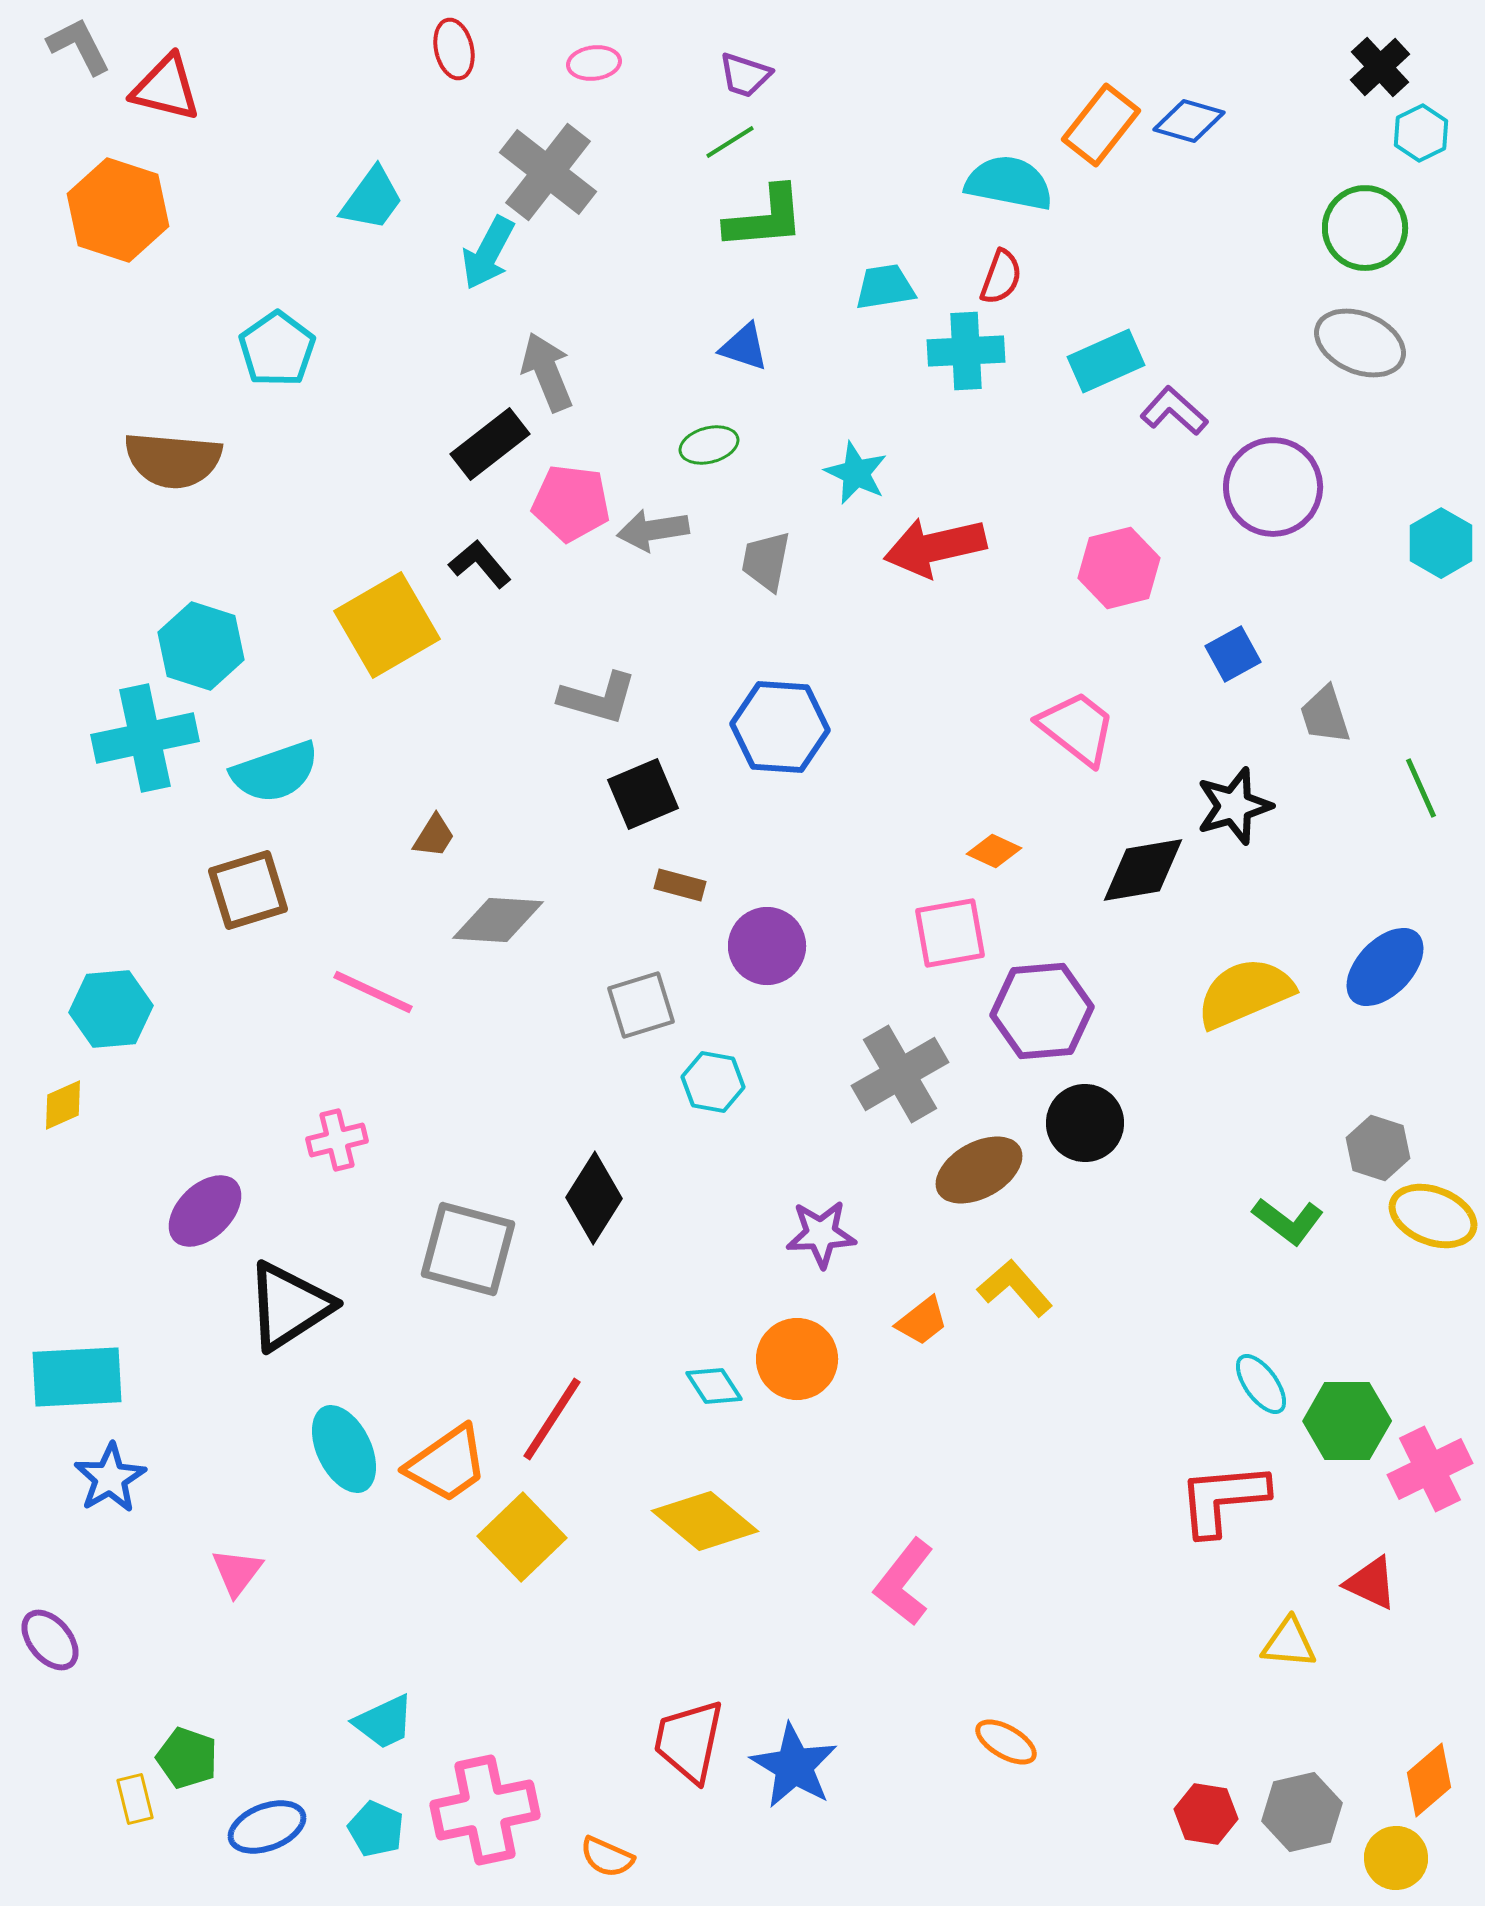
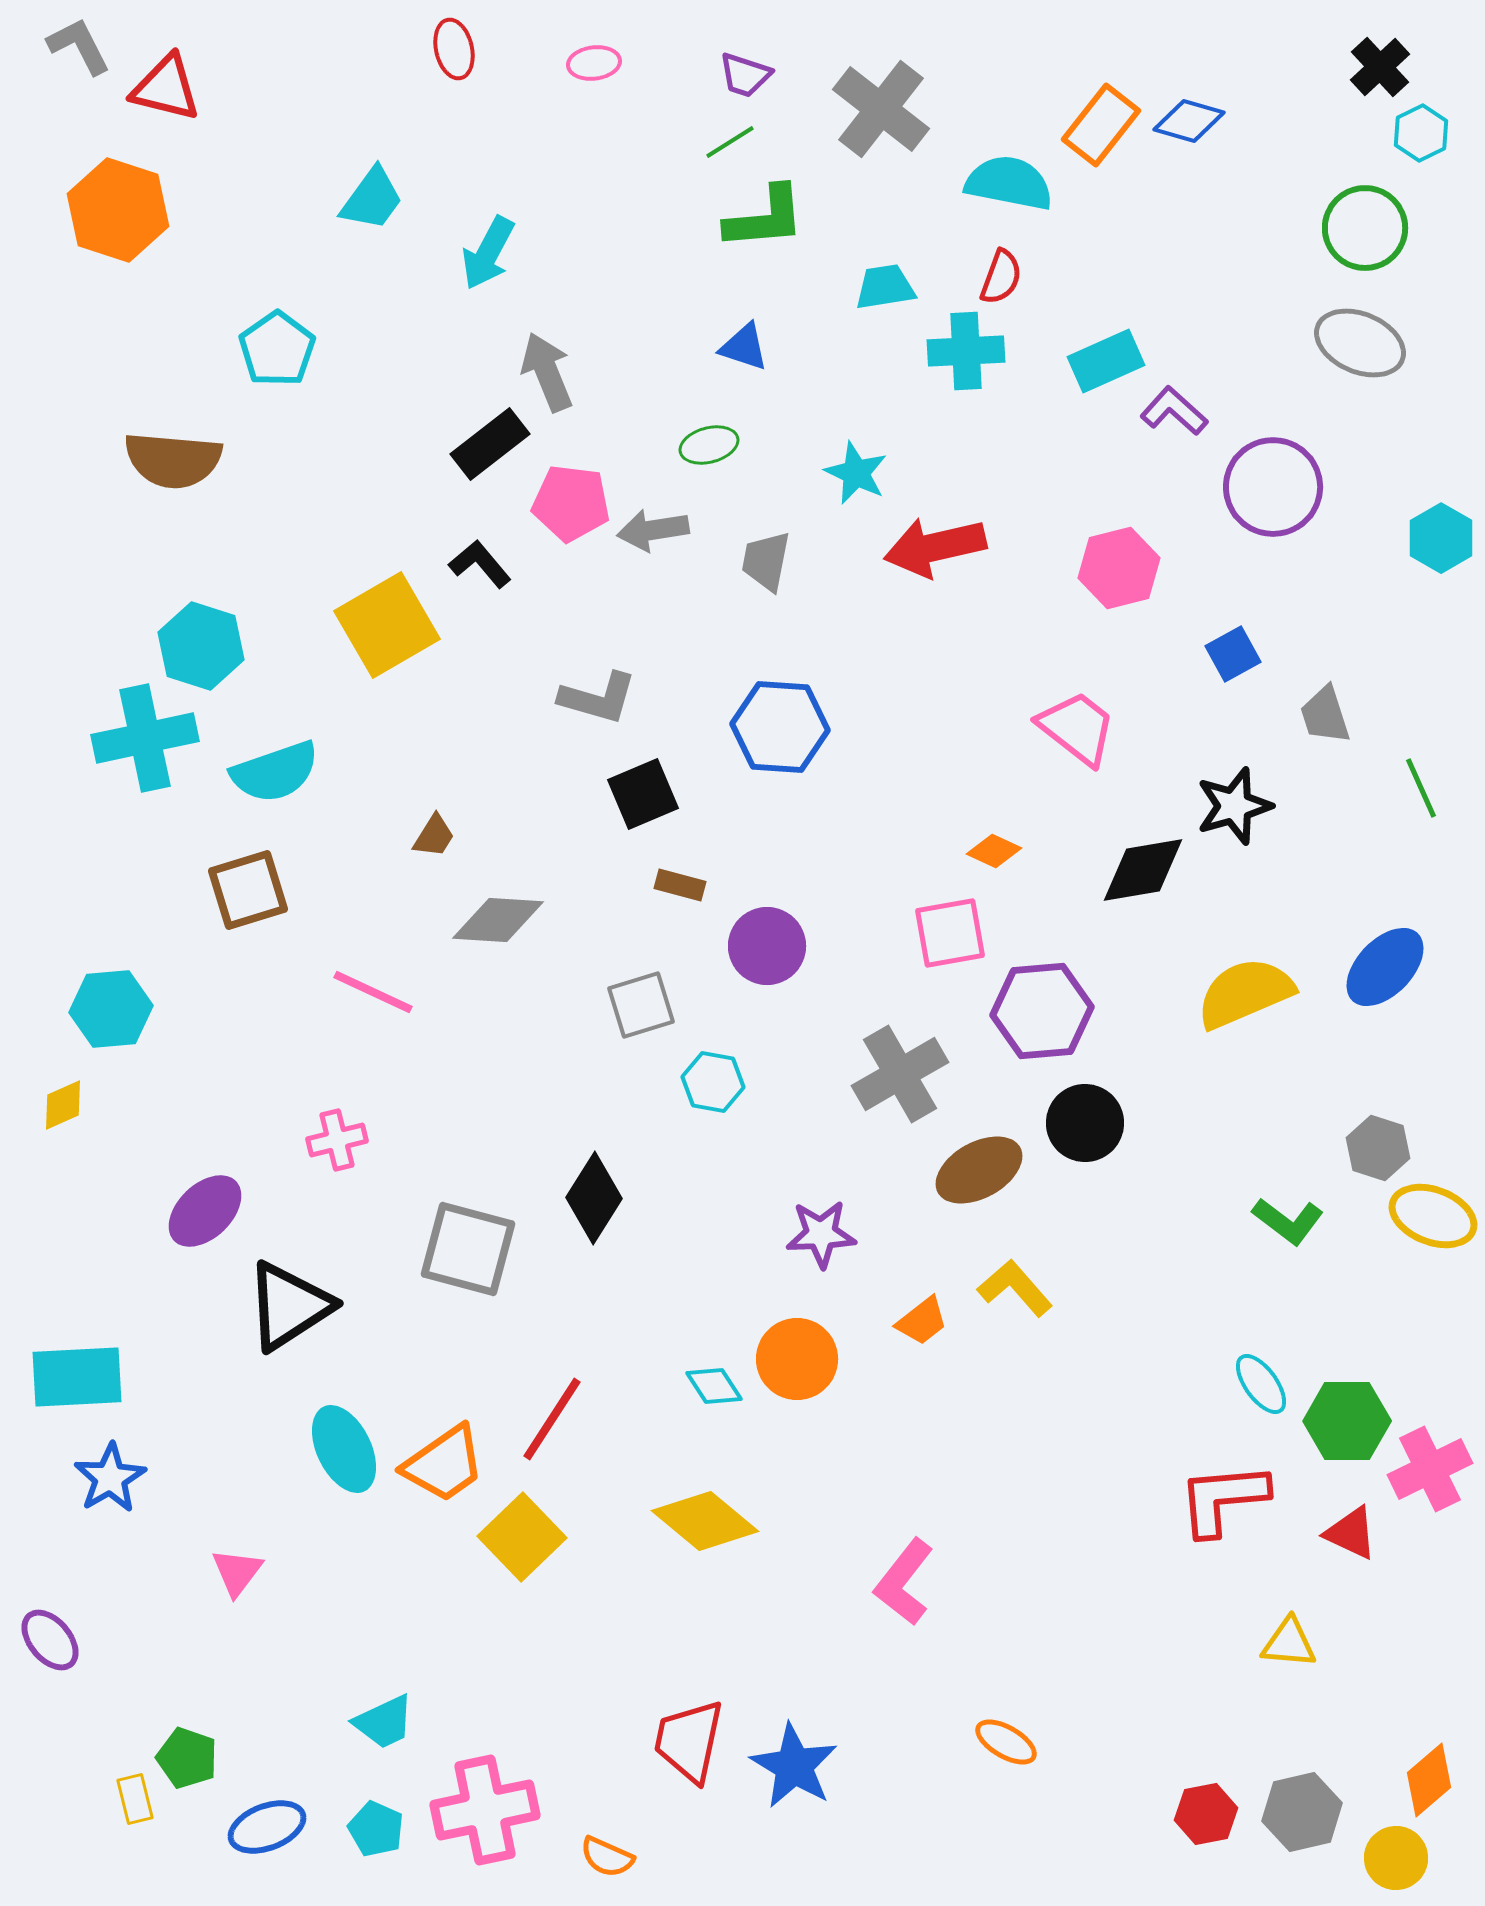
gray cross at (548, 172): moved 333 px right, 63 px up
cyan hexagon at (1441, 543): moved 5 px up
orange trapezoid at (447, 1464): moved 3 px left
red triangle at (1371, 1583): moved 20 px left, 50 px up
red hexagon at (1206, 1814): rotated 20 degrees counterclockwise
